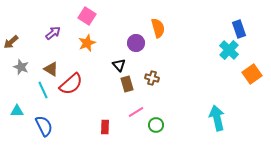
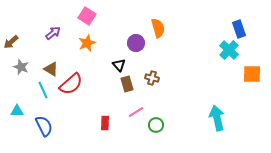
orange square: rotated 36 degrees clockwise
red rectangle: moved 4 px up
